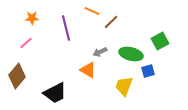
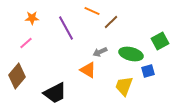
purple line: rotated 15 degrees counterclockwise
